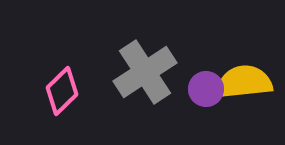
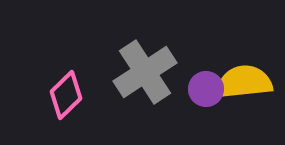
pink diamond: moved 4 px right, 4 px down
